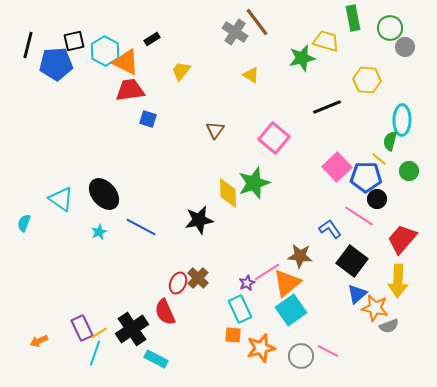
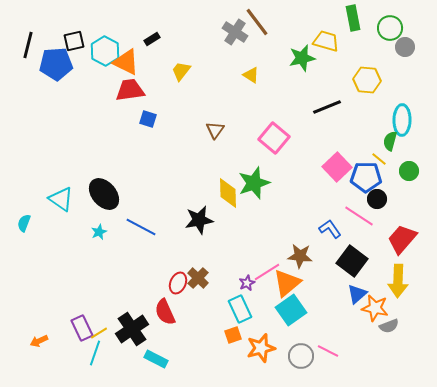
orange square at (233, 335): rotated 24 degrees counterclockwise
